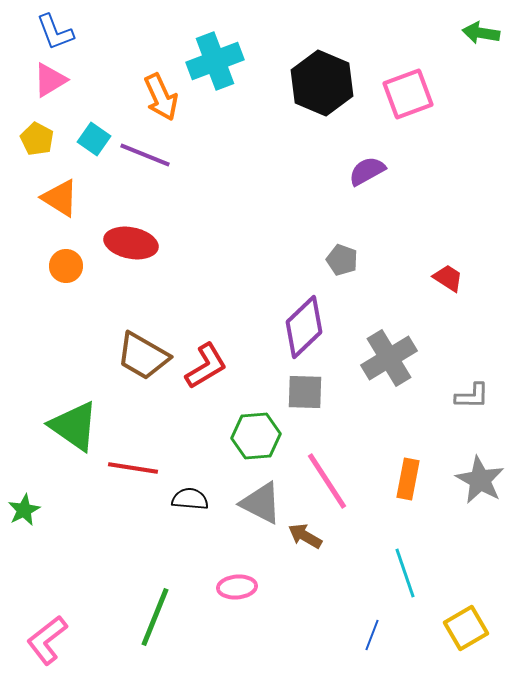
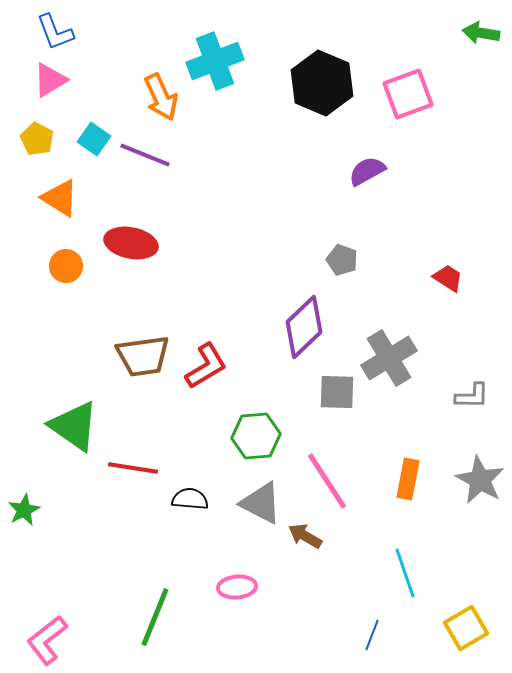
brown trapezoid: rotated 38 degrees counterclockwise
gray square: moved 32 px right
